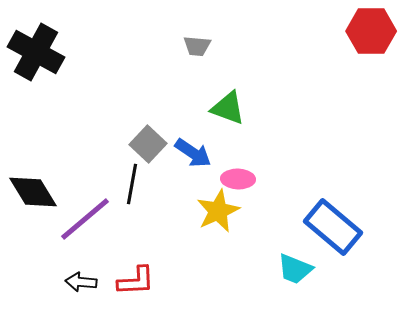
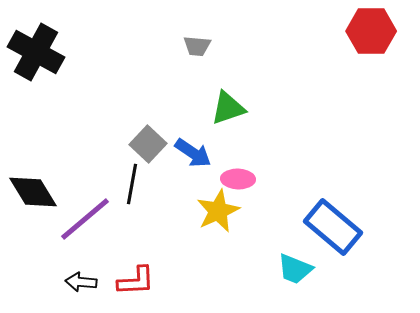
green triangle: rotated 39 degrees counterclockwise
